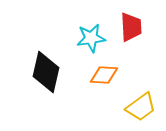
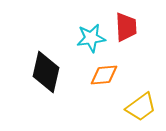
red trapezoid: moved 5 px left
orange diamond: rotated 8 degrees counterclockwise
